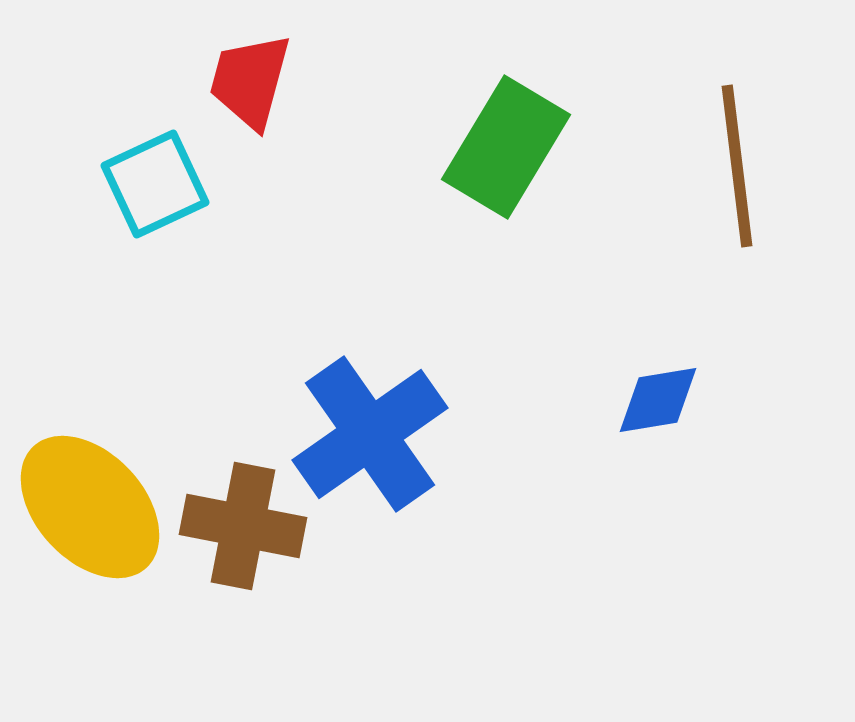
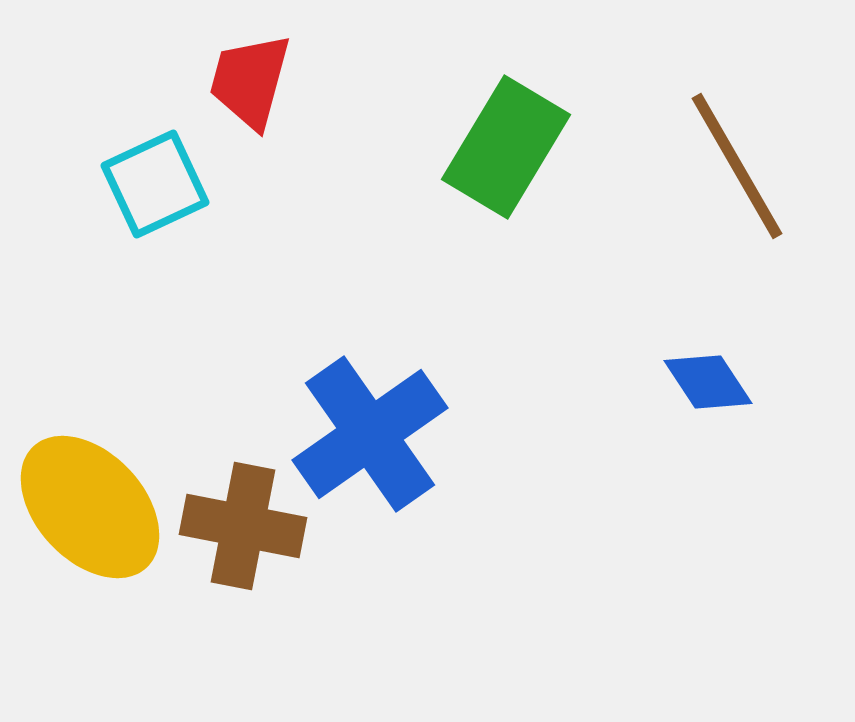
brown line: rotated 23 degrees counterclockwise
blue diamond: moved 50 px right, 18 px up; rotated 66 degrees clockwise
